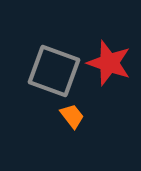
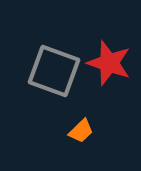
orange trapezoid: moved 9 px right, 15 px down; rotated 84 degrees clockwise
